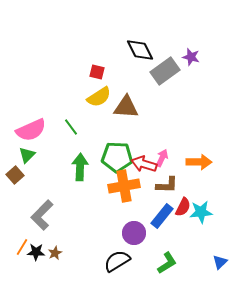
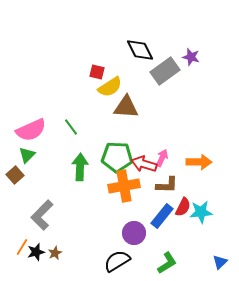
yellow semicircle: moved 11 px right, 10 px up
black star: rotated 18 degrees counterclockwise
